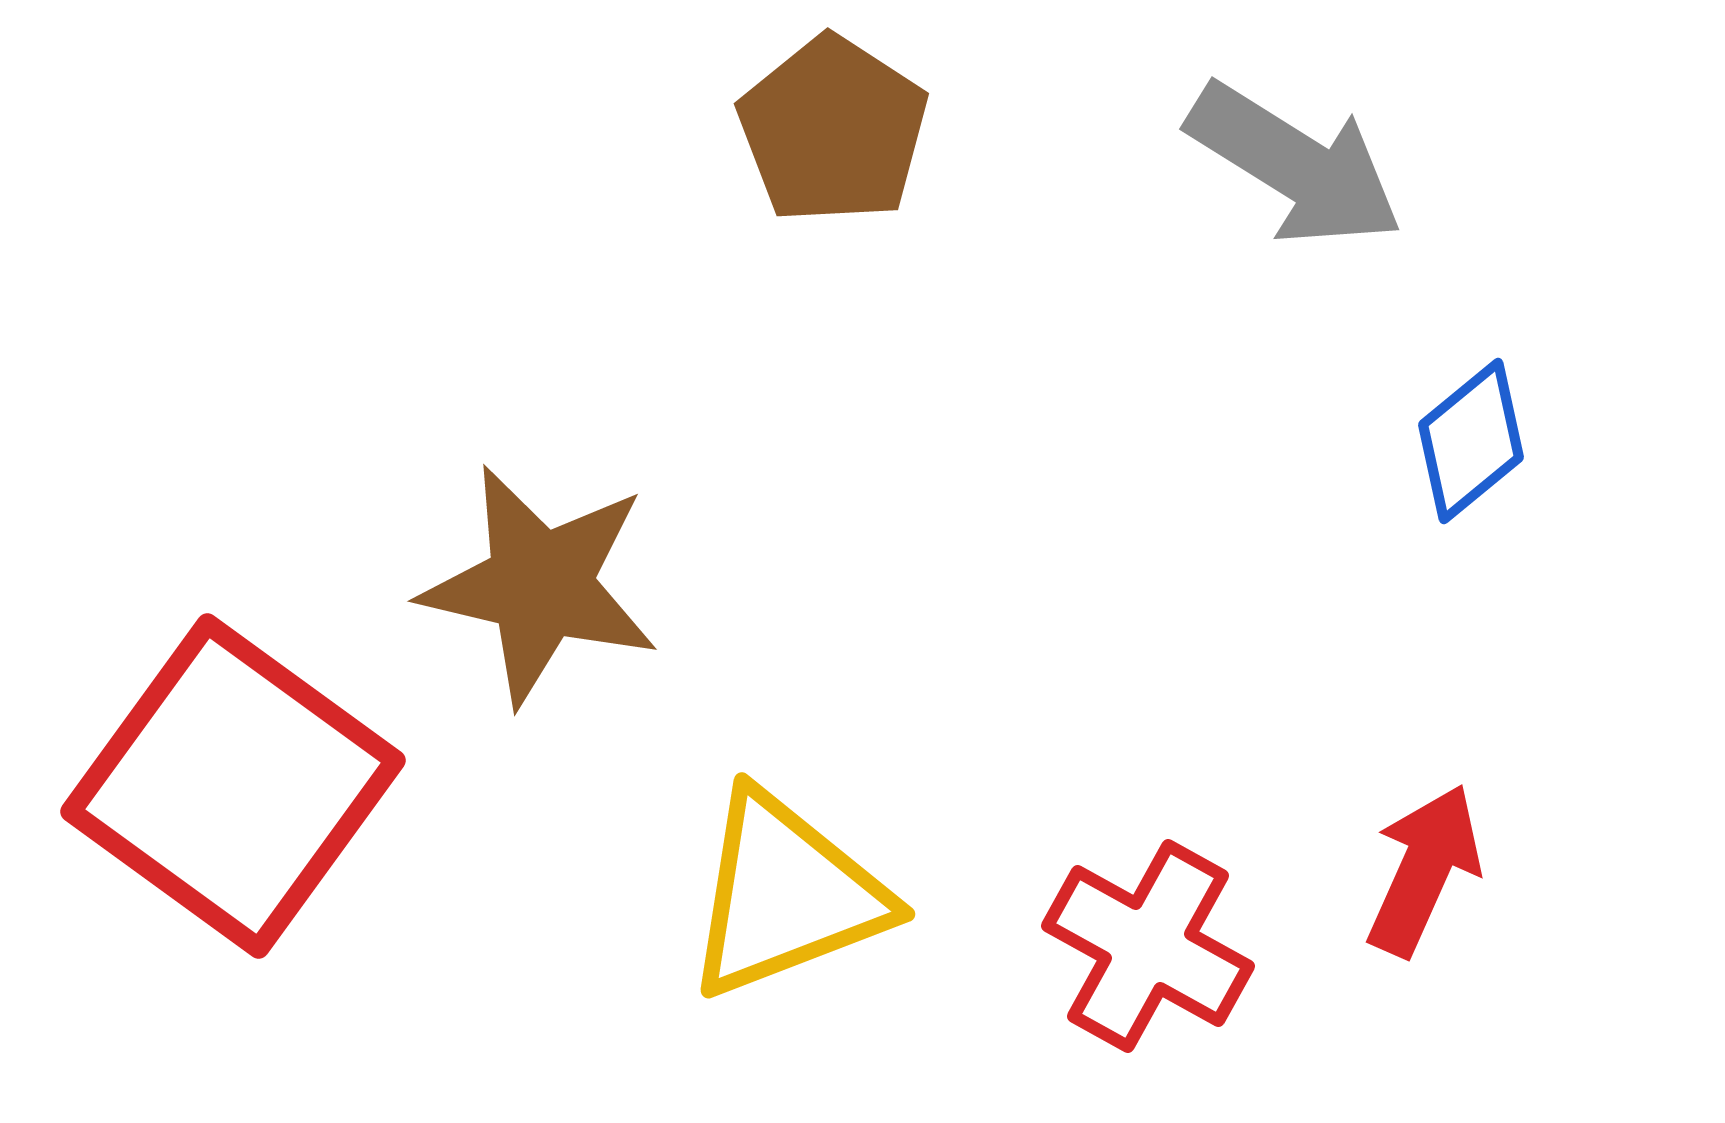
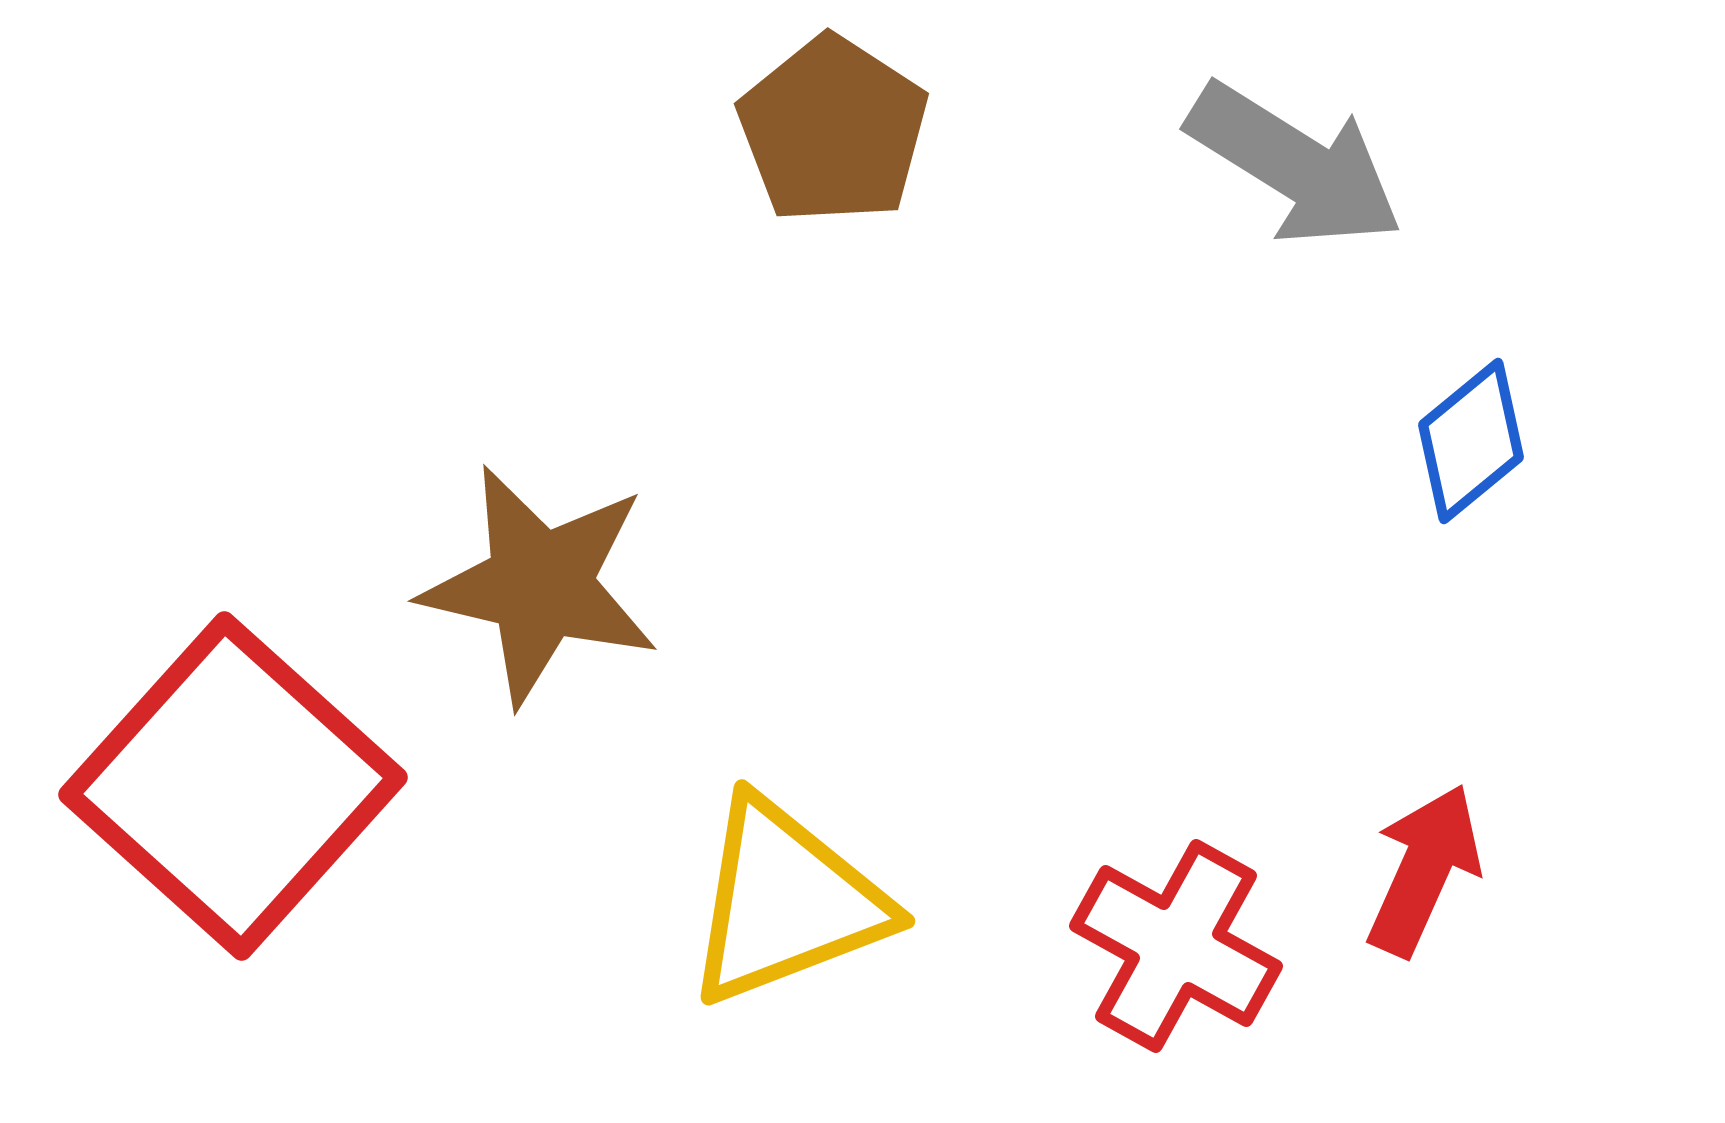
red square: rotated 6 degrees clockwise
yellow triangle: moved 7 px down
red cross: moved 28 px right
